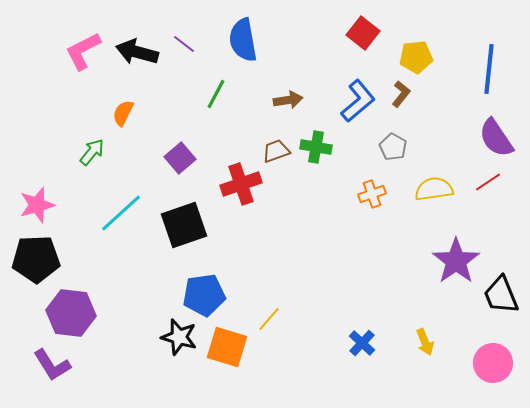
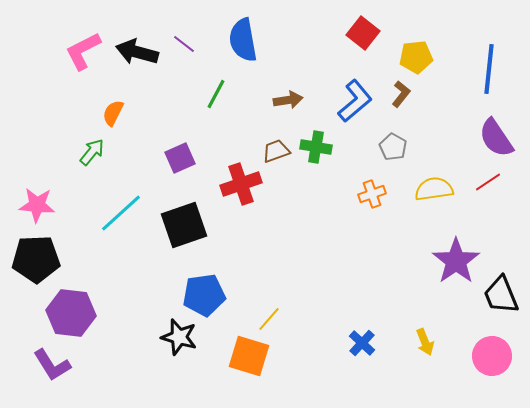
blue L-shape: moved 3 px left
orange semicircle: moved 10 px left
purple square: rotated 16 degrees clockwise
pink star: rotated 21 degrees clockwise
orange square: moved 22 px right, 9 px down
pink circle: moved 1 px left, 7 px up
